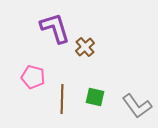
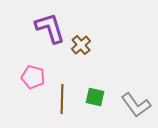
purple L-shape: moved 5 px left
brown cross: moved 4 px left, 2 px up
gray L-shape: moved 1 px left, 1 px up
